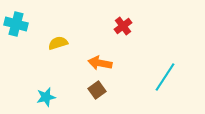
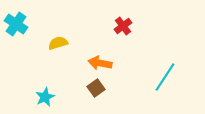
cyan cross: rotated 20 degrees clockwise
brown square: moved 1 px left, 2 px up
cyan star: moved 1 px left; rotated 12 degrees counterclockwise
